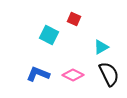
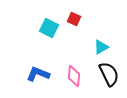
cyan square: moved 7 px up
pink diamond: moved 1 px right, 1 px down; rotated 70 degrees clockwise
